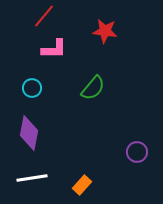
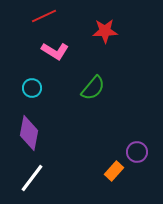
red line: rotated 25 degrees clockwise
red star: rotated 10 degrees counterclockwise
pink L-shape: moved 1 px right, 2 px down; rotated 32 degrees clockwise
white line: rotated 44 degrees counterclockwise
orange rectangle: moved 32 px right, 14 px up
